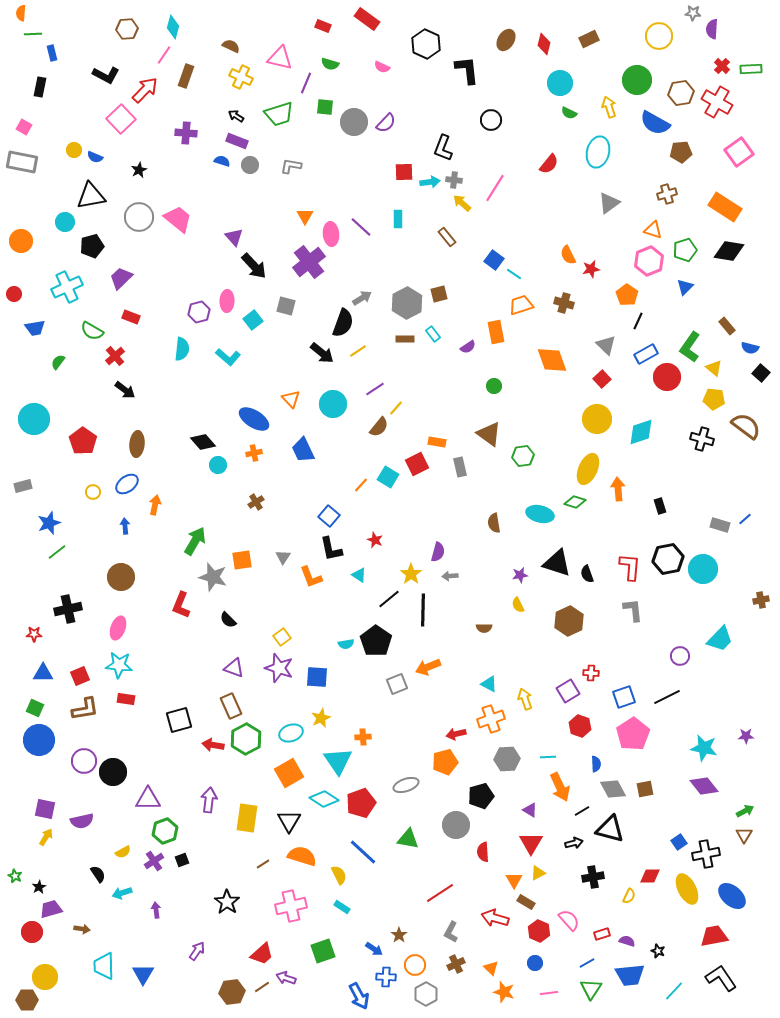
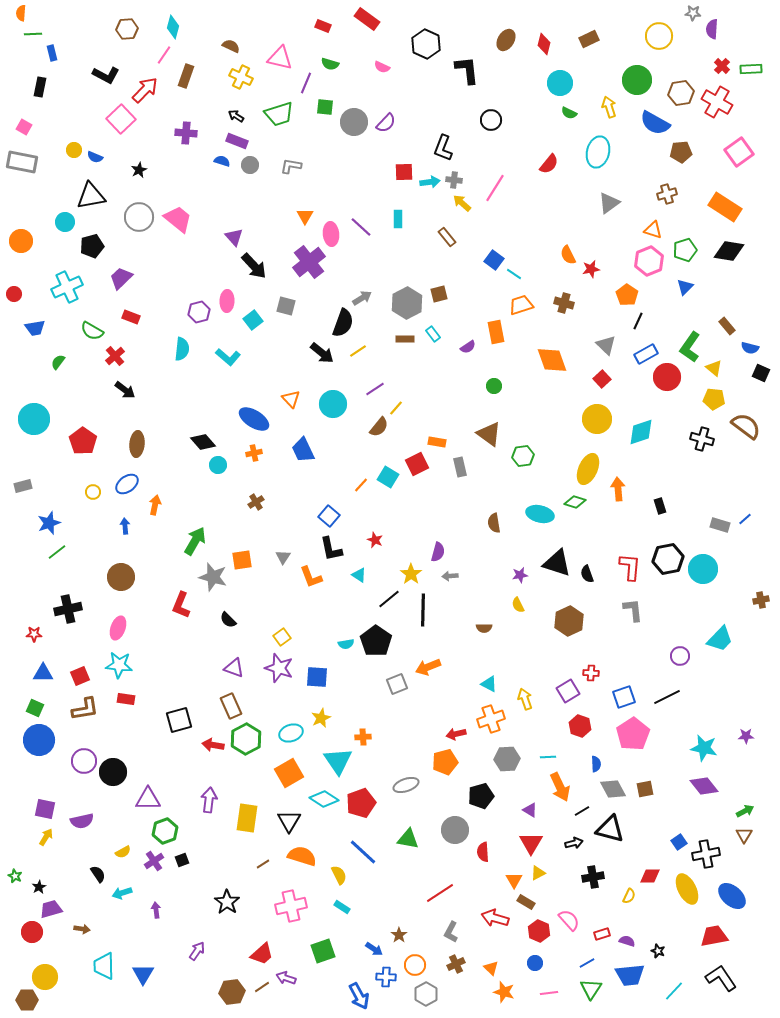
black square at (761, 373): rotated 18 degrees counterclockwise
gray circle at (456, 825): moved 1 px left, 5 px down
